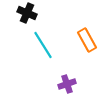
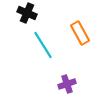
orange rectangle: moved 7 px left, 7 px up
